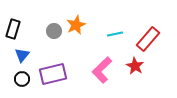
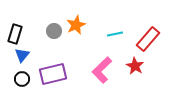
black rectangle: moved 2 px right, 5 px down
